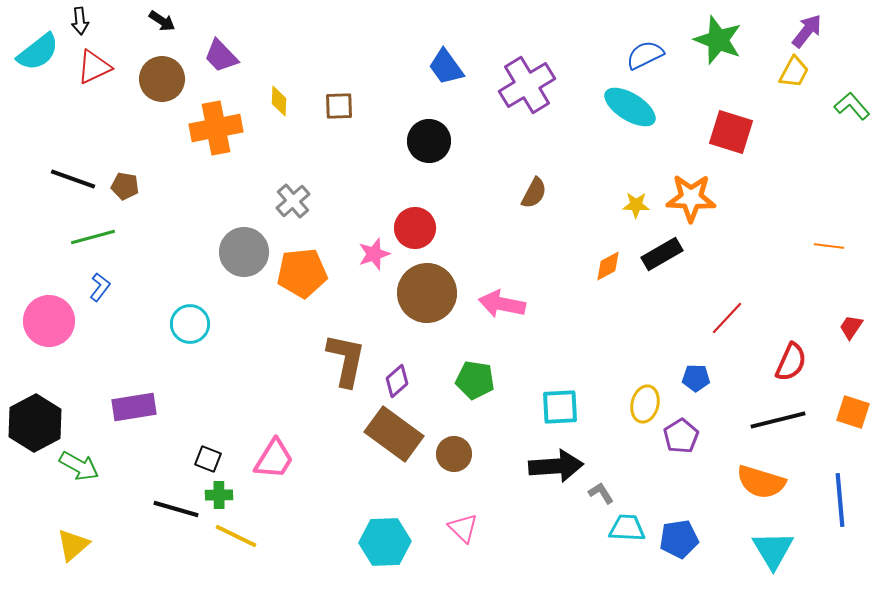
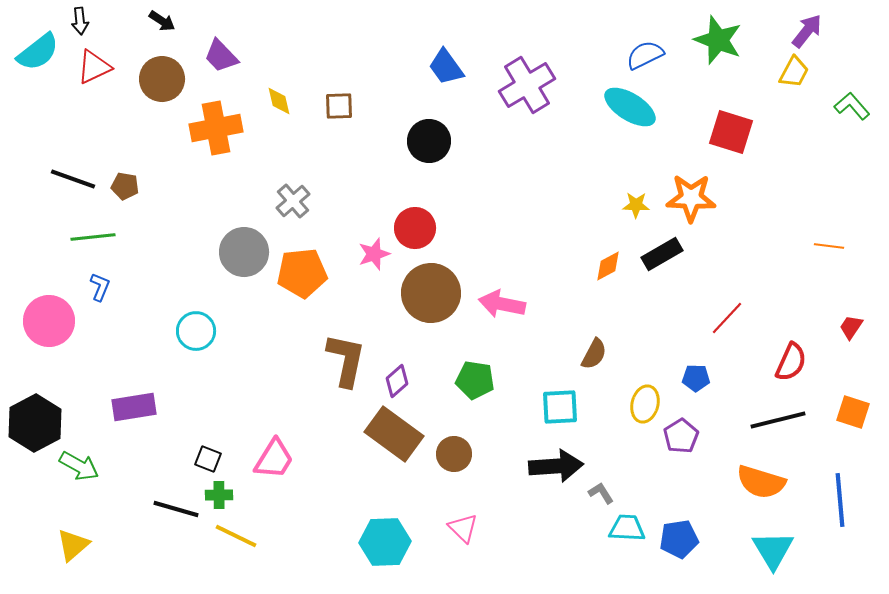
yellow diamond at (279, 101): rotated 16 degrees counterclockwise
brown semicircle at (534, 193): moved 60 px right, 161 px down
green line at (93, 237): rotated 9 degrees clockwise
blue L-shape at (100, 287): rotated 16 degrees counterclockwise
brown circle at (427, 293): moved 4 px right
cyan circle at (190, 324): moved 6 px right, 7 px down
